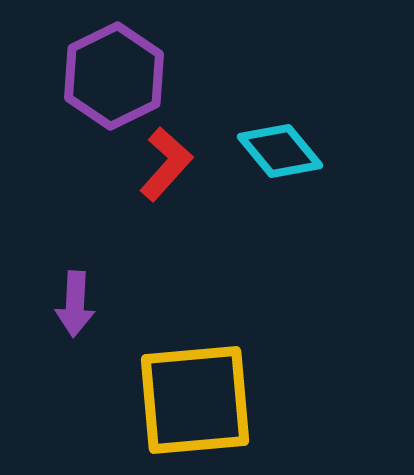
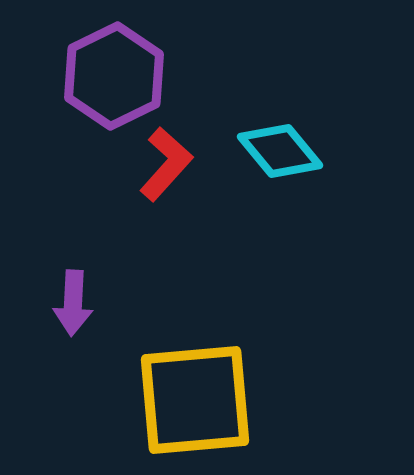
purple arrow: moved 2 px left, 1 px up
